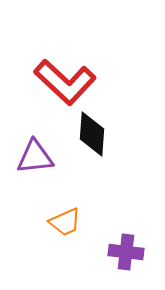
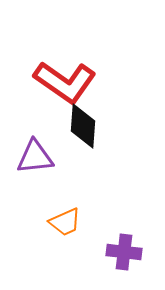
red L-shape: rotated 8 degrees counterclockwise
black diamond: moved 9 px left, 8 px up
purple cross: moved 2 px left
